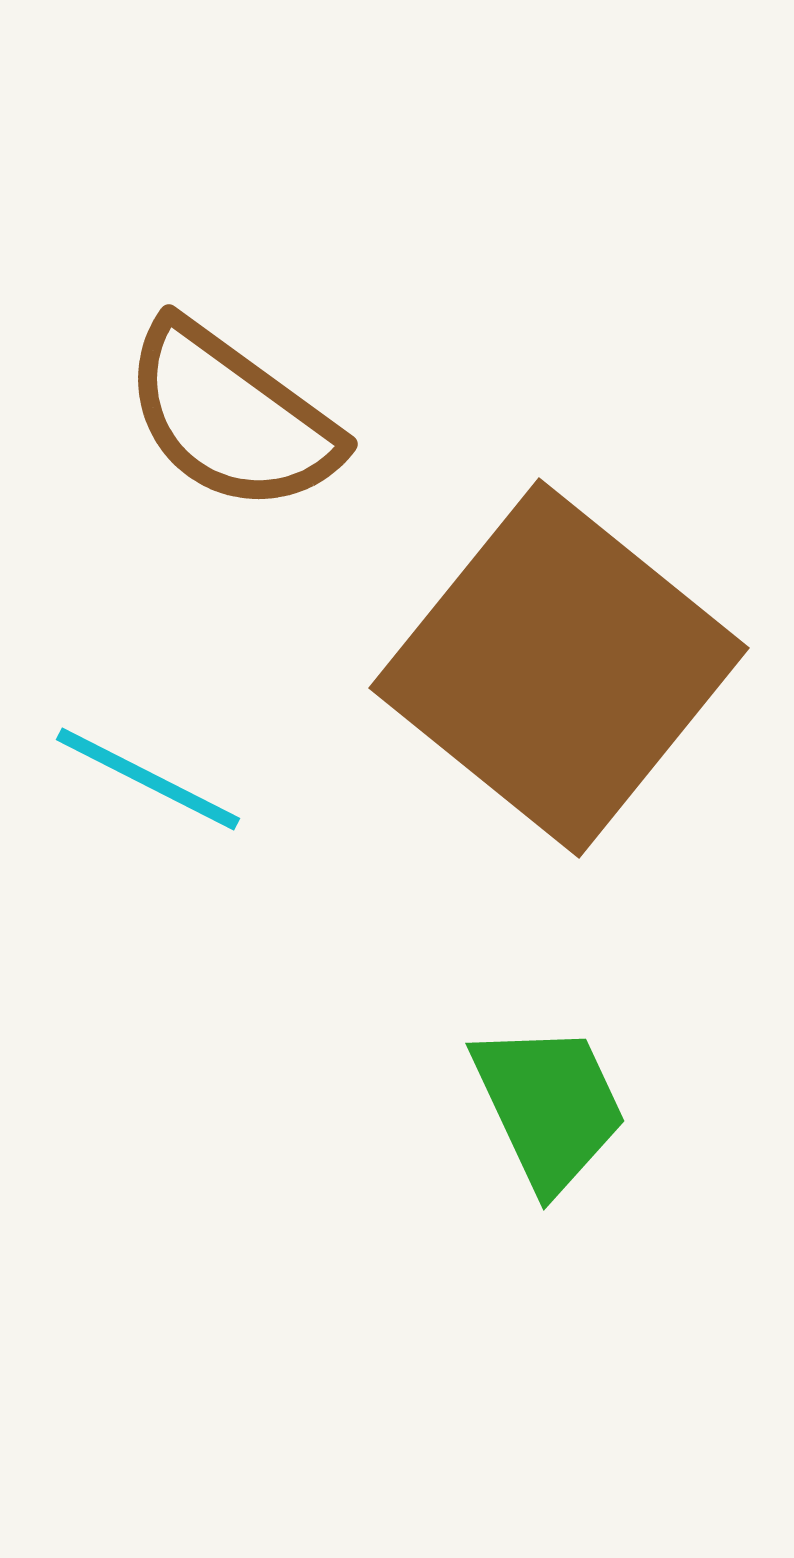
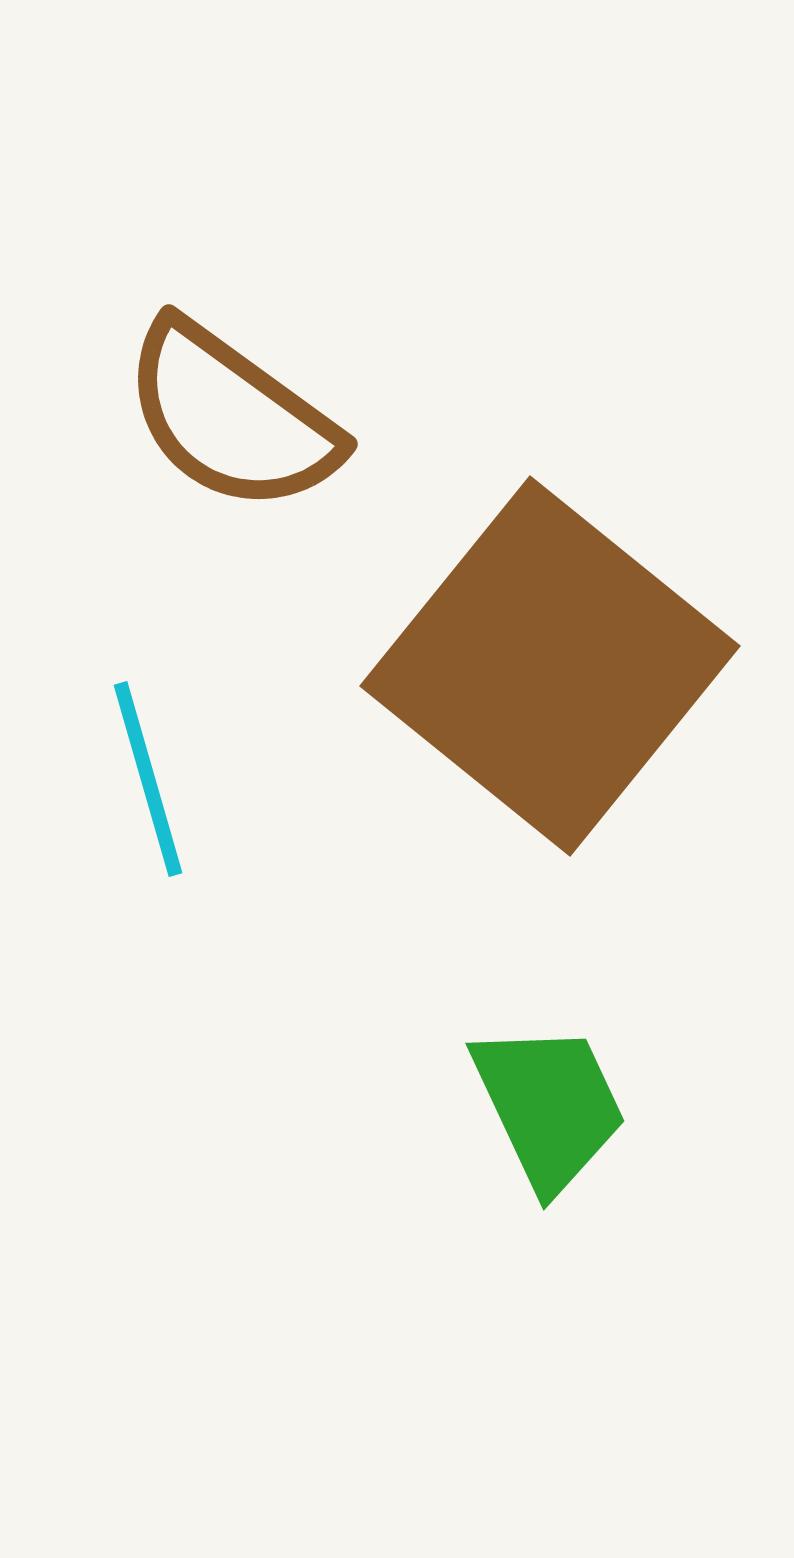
brown square: moved 9 px left, 2 px up
cyan line: rotated 47 degrees clockwise
